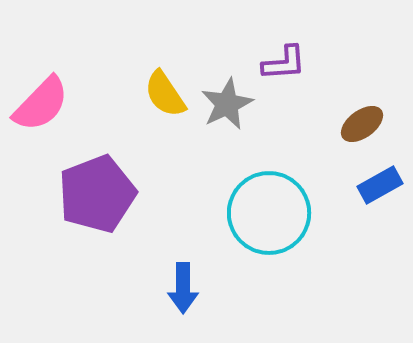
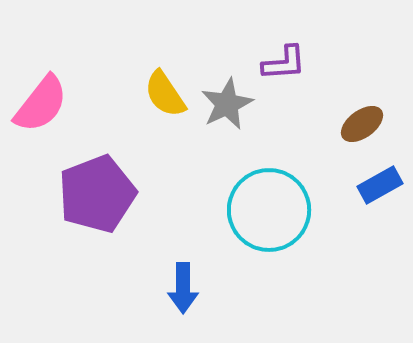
pink semicircle: rotated 6 degrees counterclockwise
cyan circle: moved 3 px up
